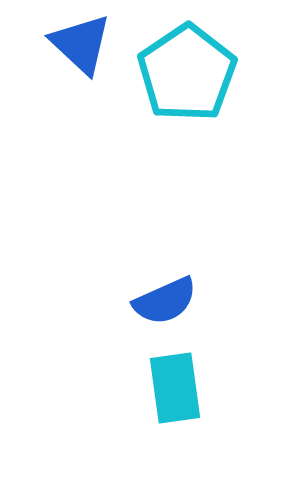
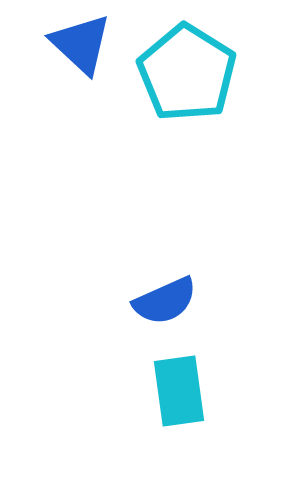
cyan pentagon: rotated 6 degrees counterclockwise
cyan rectangle: moved 4 px right, 3 px down
